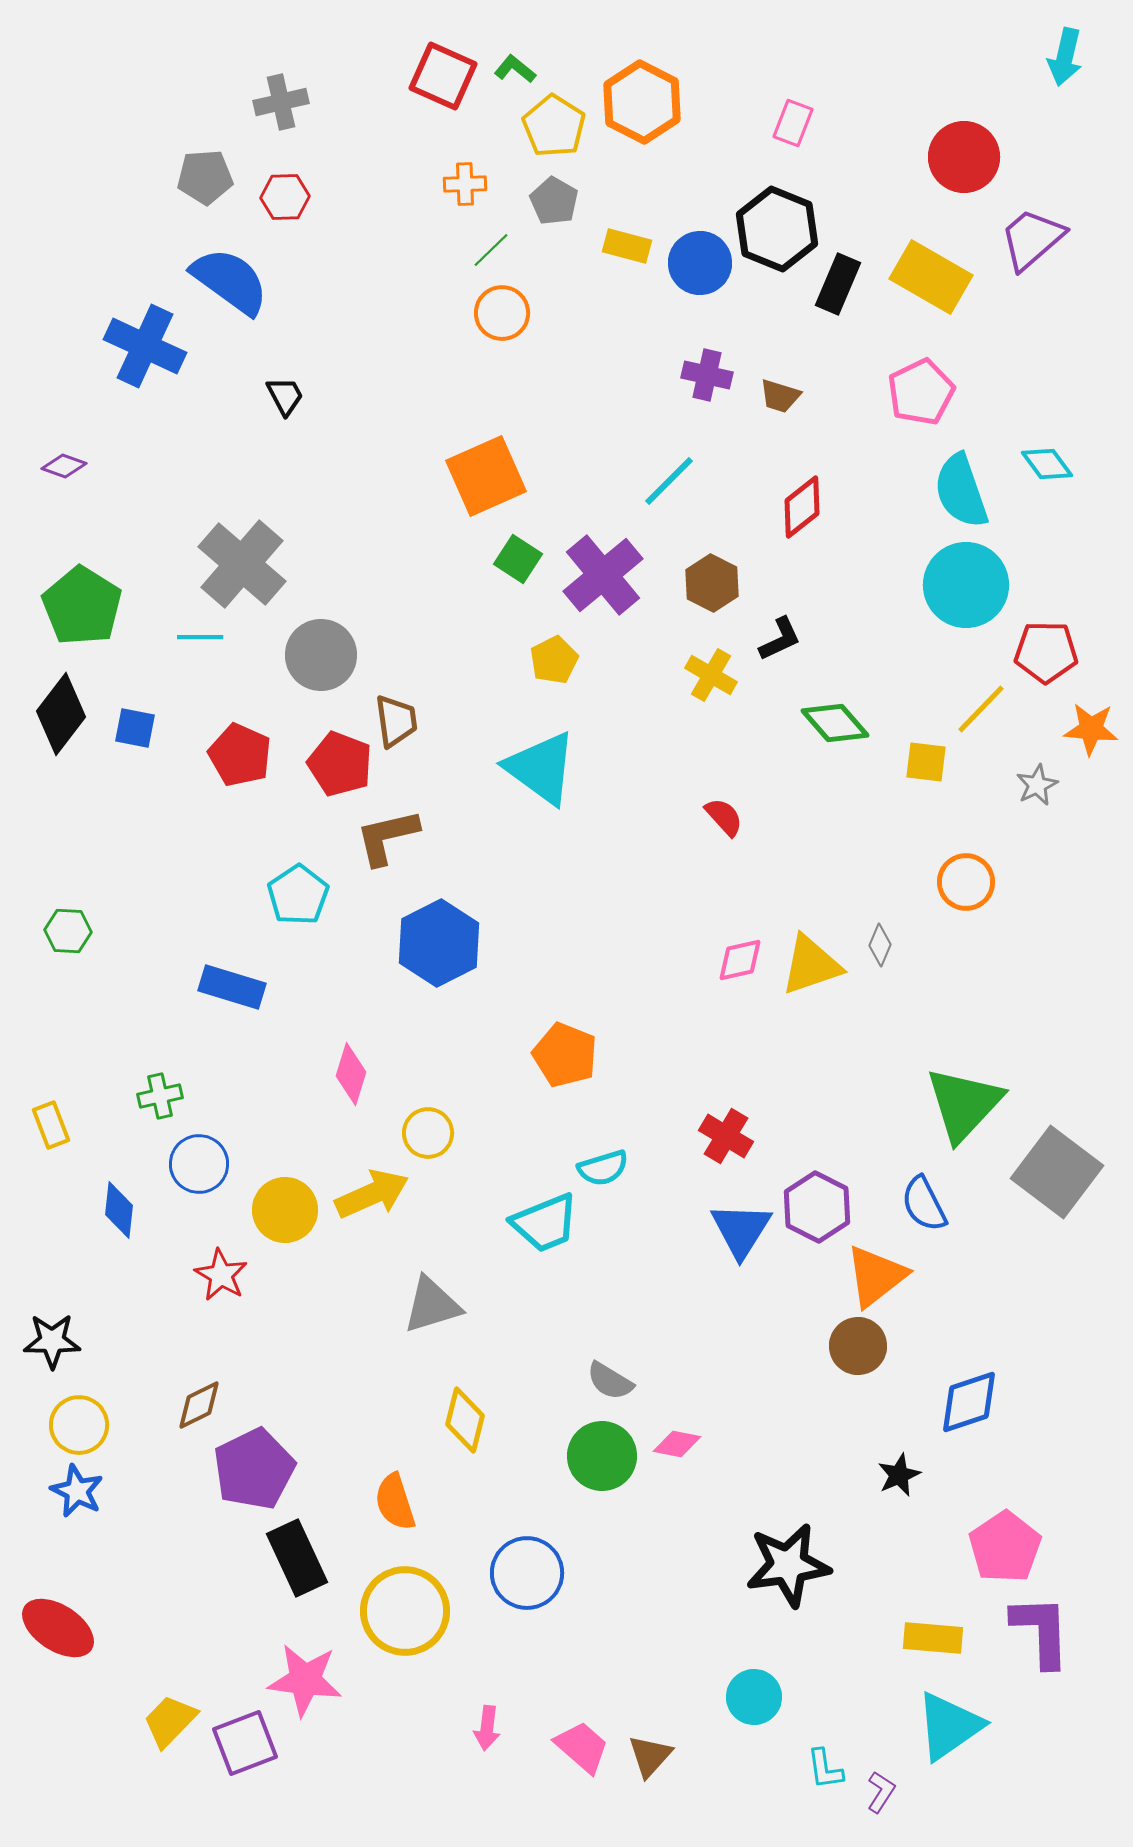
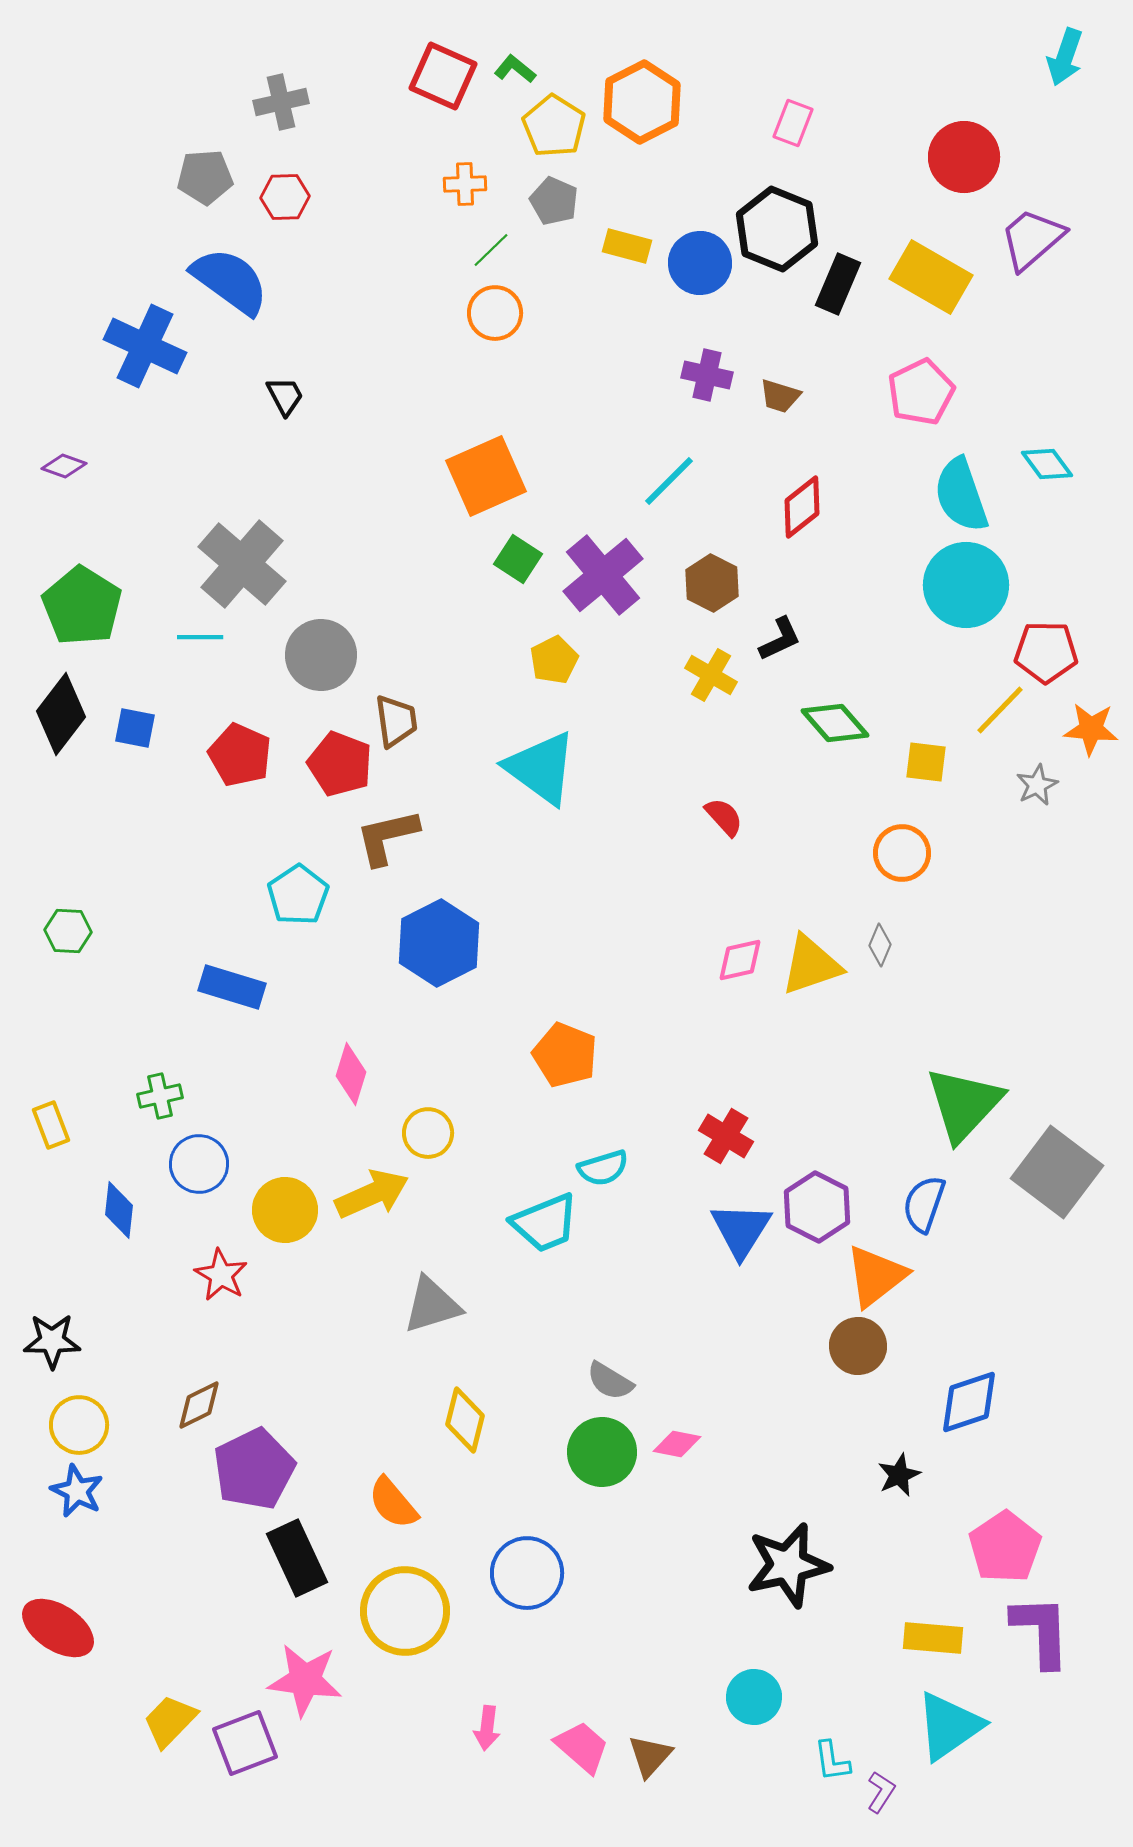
cyan arrow at (1065, 57): rotated 6 degrees clockwise
orange hexagon at (642, 102): rotated 6 degrees clockwise
gray pentagon at (554, 201): rotated 6 degrees counterclockwise
orange circle at (502, 313): moved 7 px left
cyan semicircle at (961, 491): moved 4 px down
yellow line at (981, 709): moved 19 px right, 1 px down
orange circle at (966, 882): moved 64 px left, 29 px up
blue semicircle at (924, 1204): rotated 46 degrees clockwise
green circle at (602, 1456): moved 4 px up
orange semicircle at (395, 1502): moved 2 px left, 1 px down; rotated 22 degrees counterclockwise
black star at (788, 1565): rotated 4 degrees counterclockwise
cyan L-shape at (825, 1769): moved 7 px right, 8 px up
